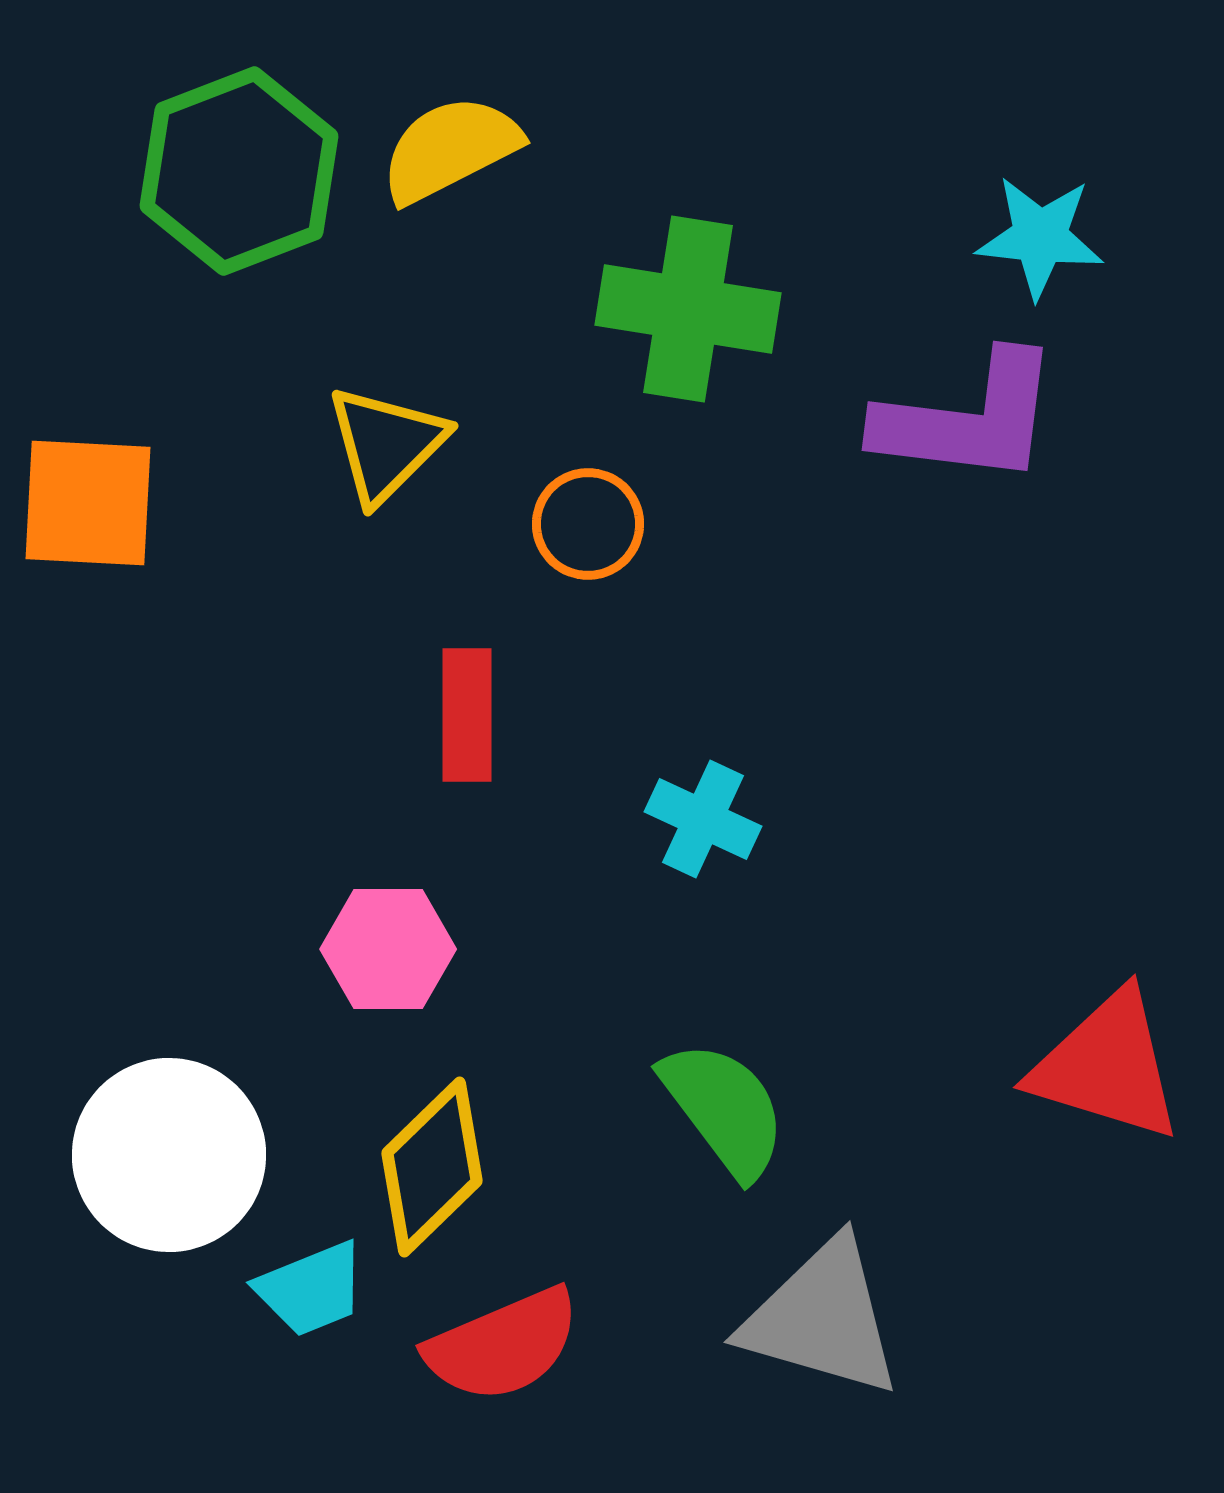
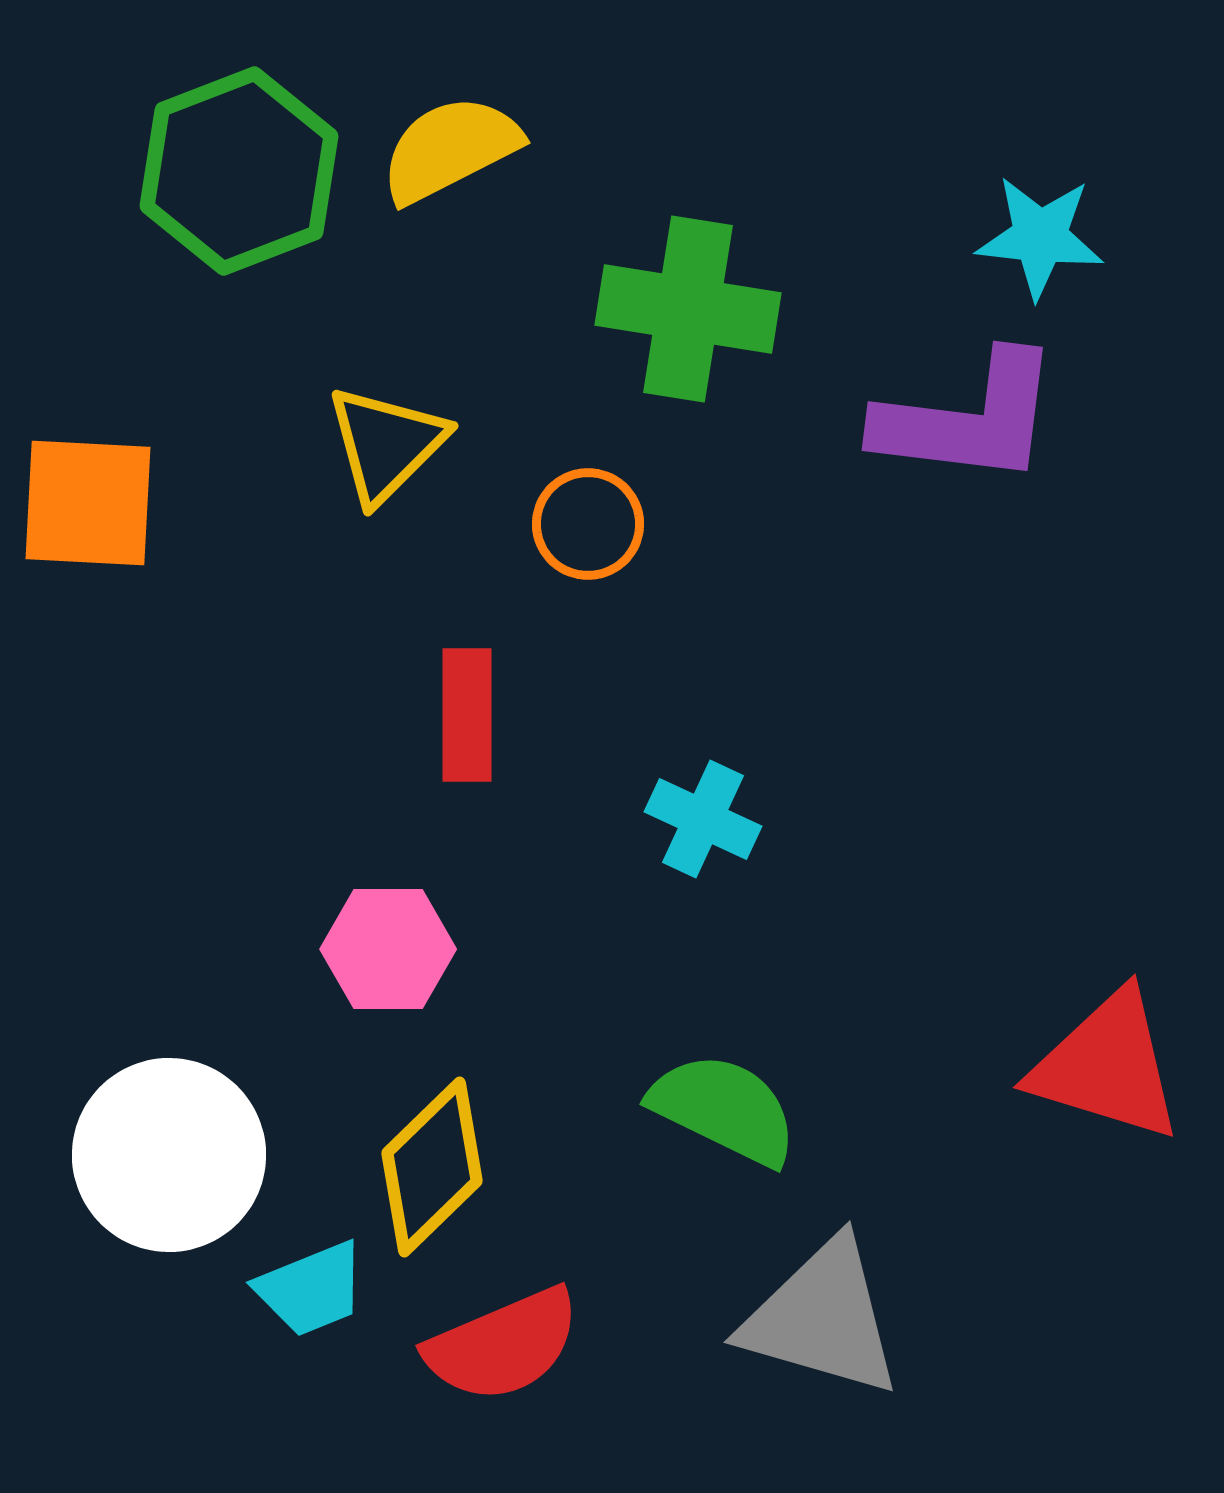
green semicircle: rotated 27 degrees counterclockwise
